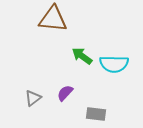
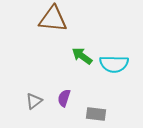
purple semicircle: moved 1 px left, 5 px down; rotated 24 degrees counterclockwise
gray triangle: moved 1 px right, 3 px down
